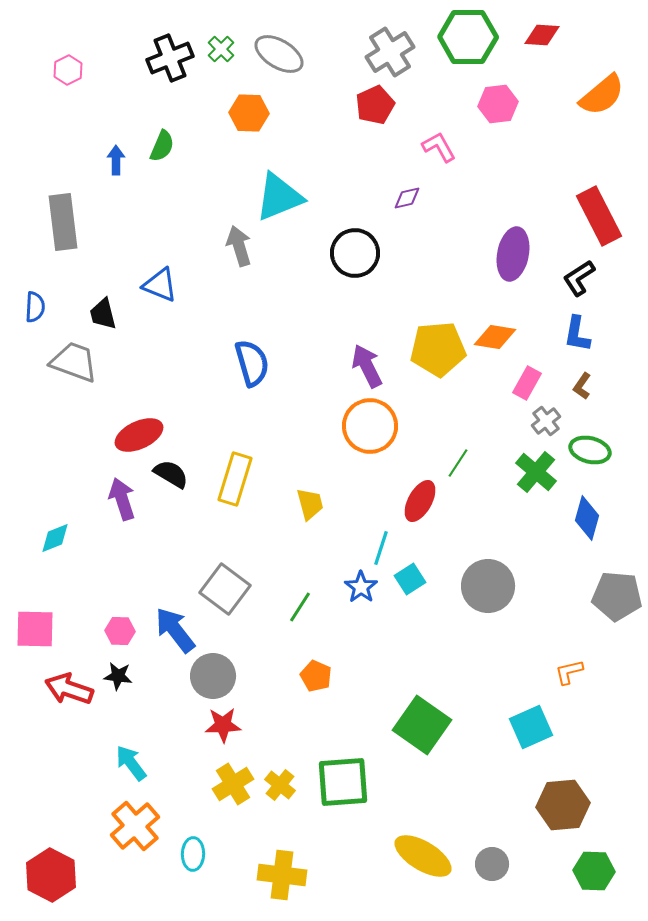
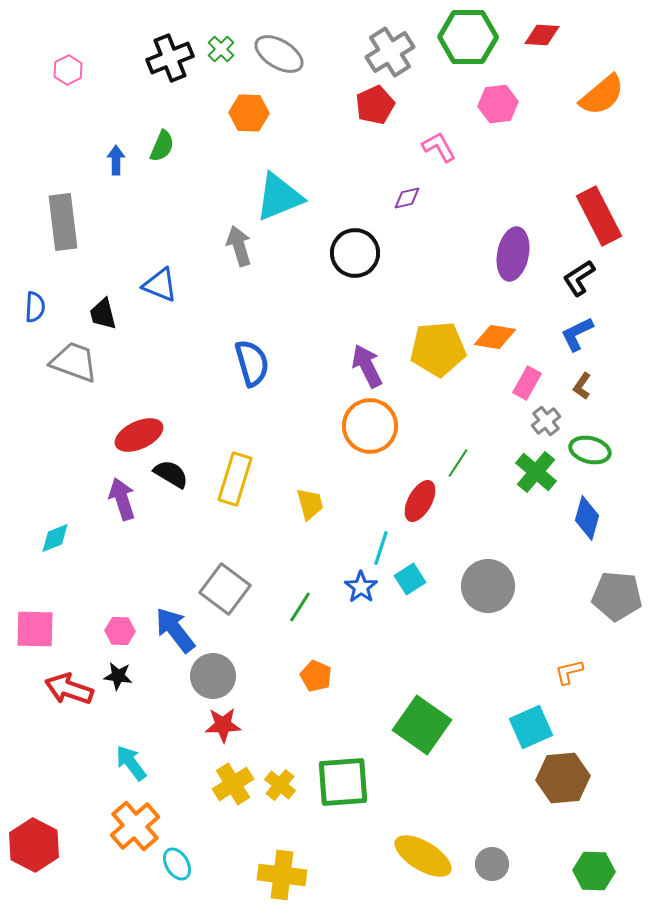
blue L-shape at (577, 334): rotated 54 degrees clockwise
brown hexagon at (563, 805): moved 27 px up
cyan ellipse at (193, 854): moved 16 px left, 10 px down; rotated 32 degrees counterclockwise
red hexagon at (51, 875): moved 17 px left, 30 px up
